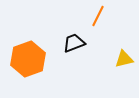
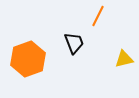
black trapezoid: rotated 90 degrees clockwise
